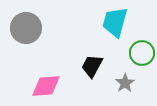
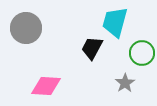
black trapezoid: moved 18 px up
pink diamond: rotated 8 degrees clockwise
